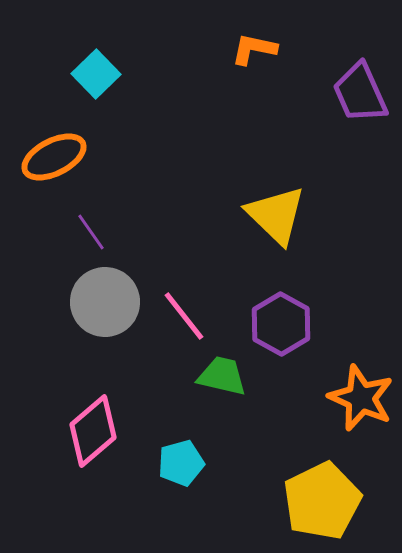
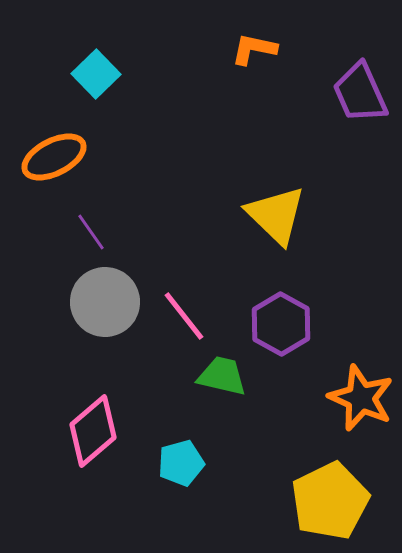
yellow pentagon: moved 8 px right
